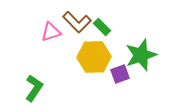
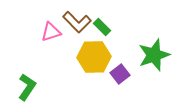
green star: moved 13 px right
purple square: rotated 18 degrees counterclockwise
green L-shape: moved 7 px left, 1 px up
